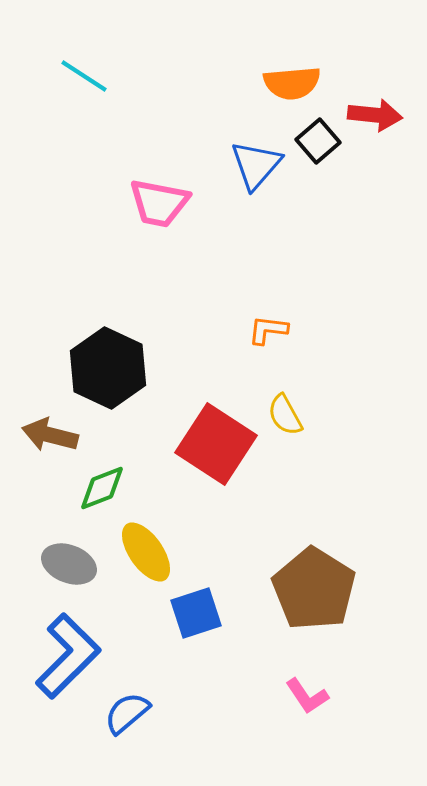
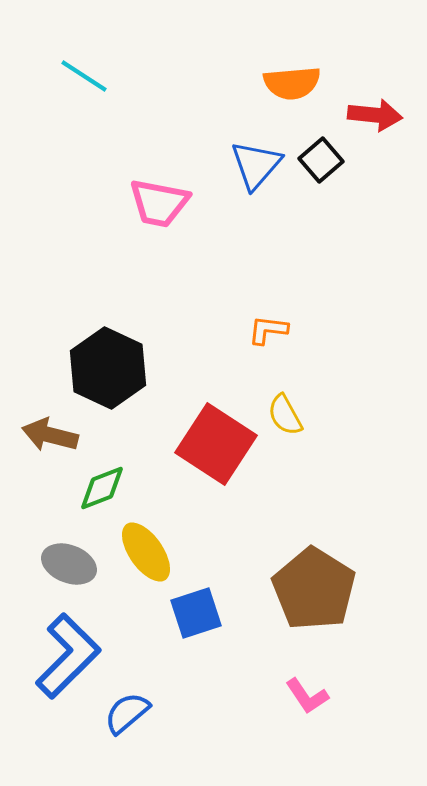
black square: moved 3 px right, 19 px down
